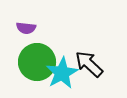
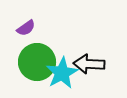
purple semicircle: rotated 42 degrees counterclockwise
black arrow: rotated 40 degrees counterclockwise
